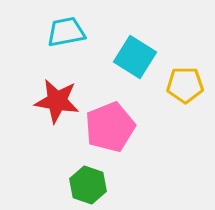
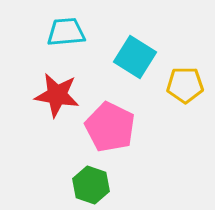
cyan trapezoid: rotated 6 degrees clockwise
red star: moved 6 px up
pink pentagon: rotated 24 degrees counterclockwise
green hexagon: moved 3 px right
